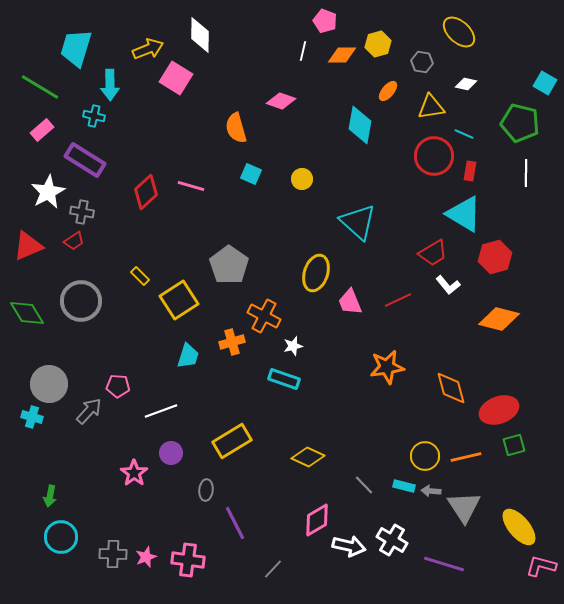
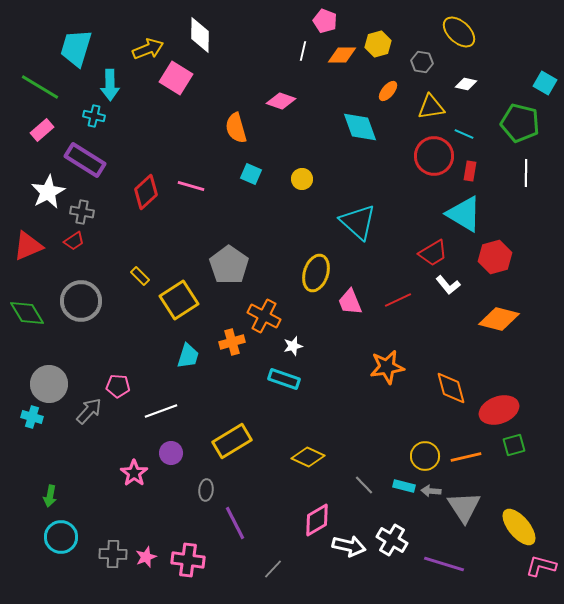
cyan diamond at (360, 125): moved 2 px down; rotated 30 degrees counterclockwise
